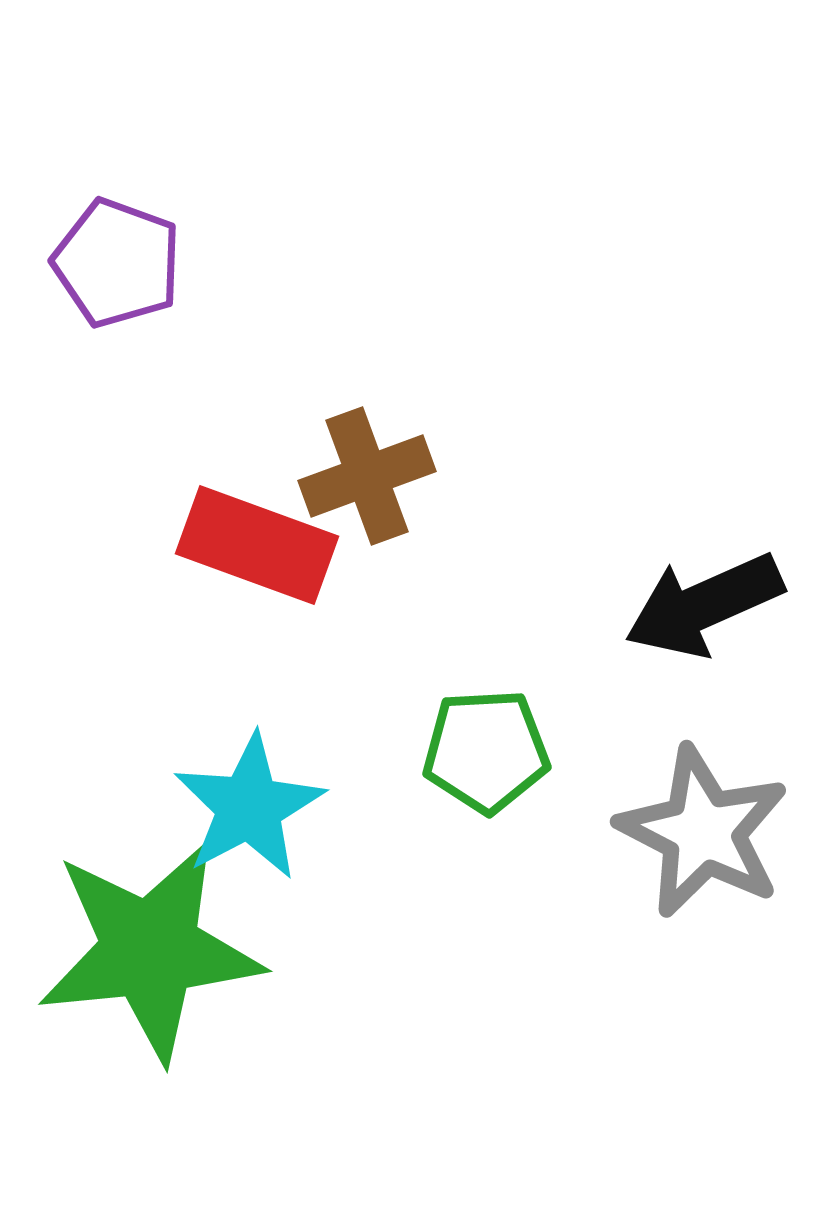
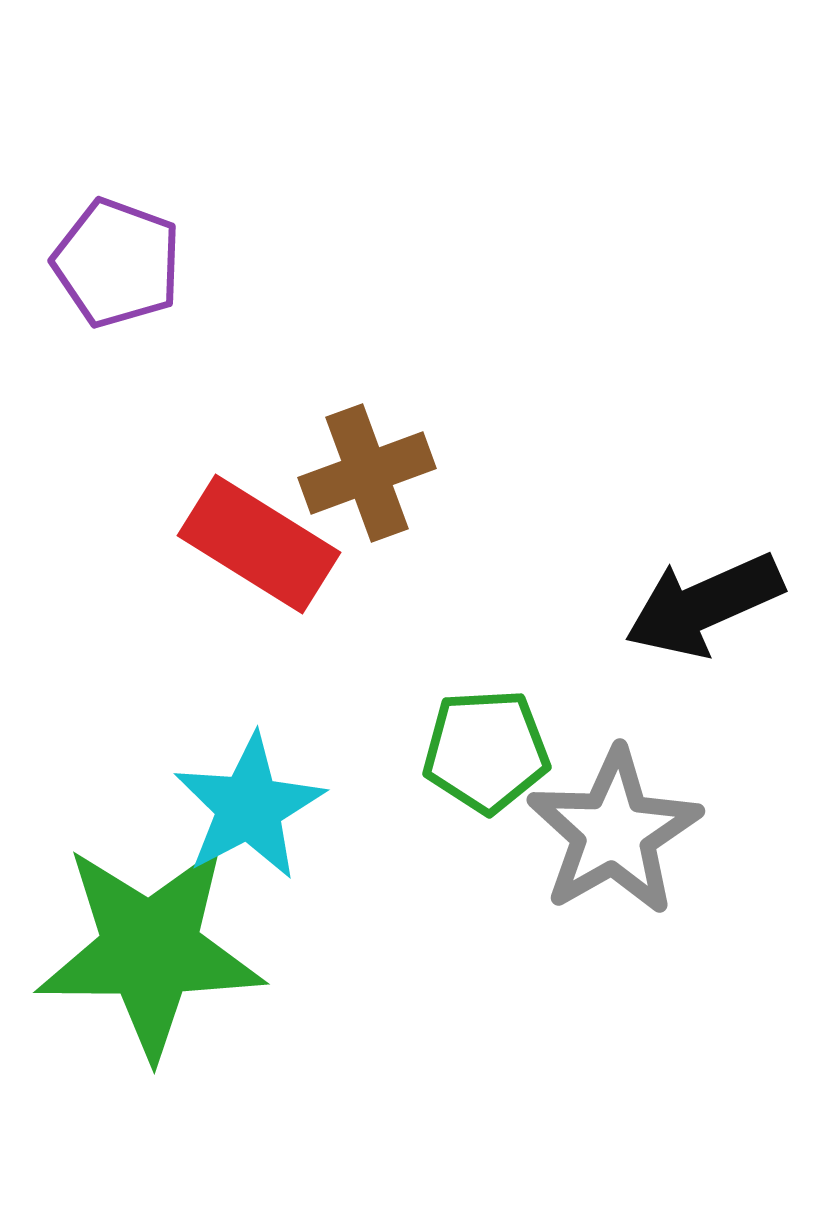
brown cross: moved 3 px up
red rectangle: moved 2 px right, 1 px up; rotated 12 degrees clockwise
gray star: moved 89 px left; rotated 15 degrees clockwise
green star: rotated 6 degrees clockwise
